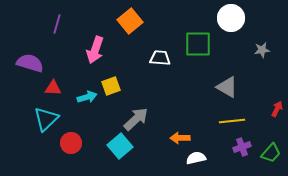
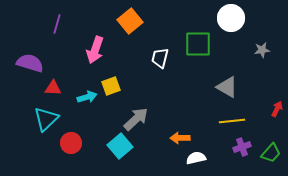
white trapezoid: rotated 80 degrees counterclockwise
